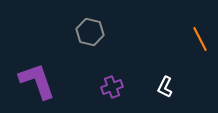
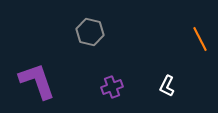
white L-shape: moved 2 px right, 1 px up
